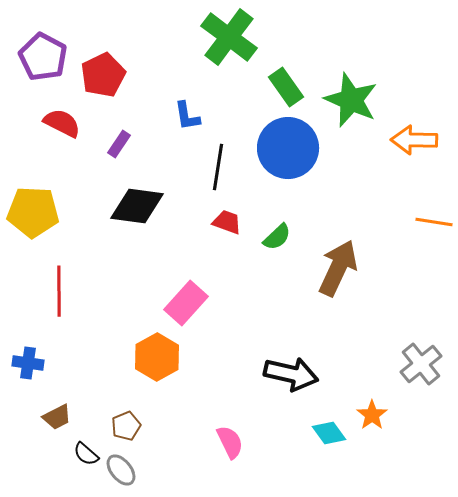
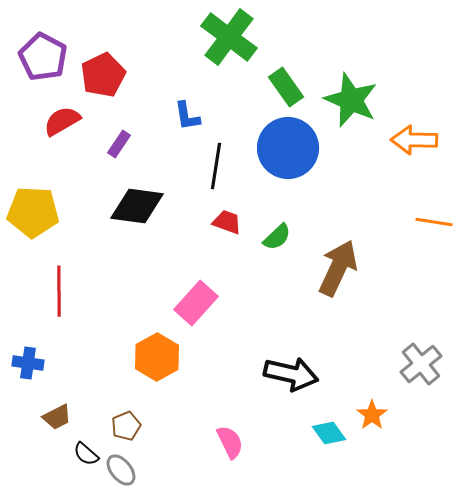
red semicircle: moved 2 px up; rotated 57 degrees counterclockwise
black line: moved 2 px left, 1 px up
pink rectangle: moved 10 px right
